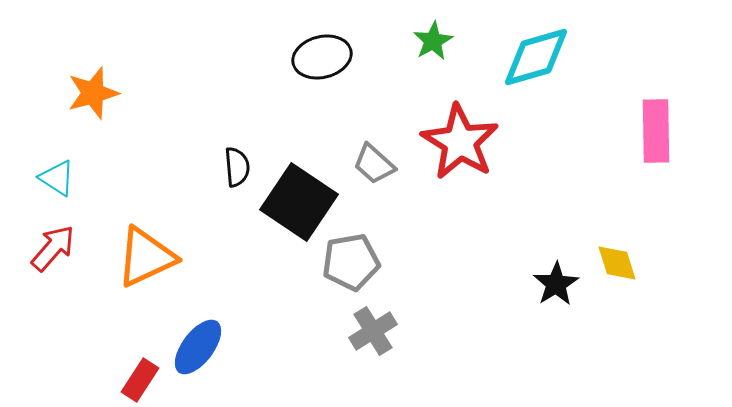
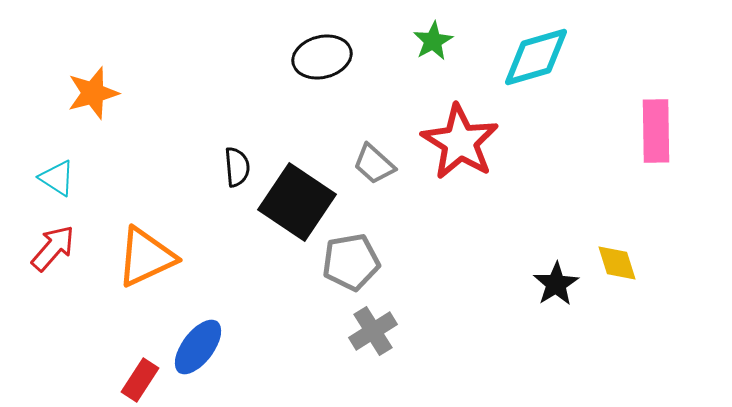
black square: moved 2 px left
